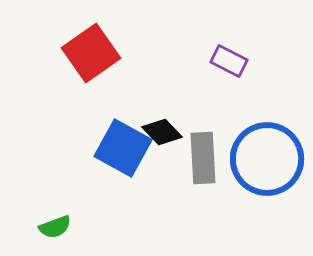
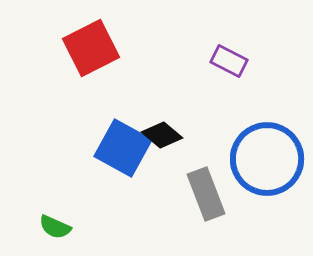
red square: moved 5 px up; rotated 8 degrees clockwise
black diamond: moved 3 px down; rotated 6 degrees counterclockwise
gray rectangle: moved 3 px right, 36 px down; rotated 18 degrees counterclockwise
green semicircle: rotated 44 degrees clockwise
